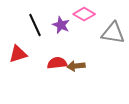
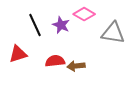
red semicircle: moved 2 px left, 2 px up
